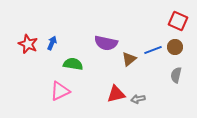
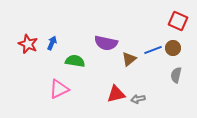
brown circle: moved 2 px left, 1 px down
green semicircle: moved 2 px right, 3 px up
pink triangle: moved 1 px left, 2 px up
